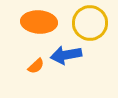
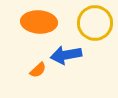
yellow circle: moved 5 px right
orange semicircle: moved 2 px right, 4 px down
